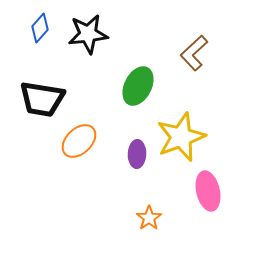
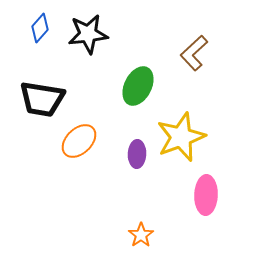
pink ellipse: moved 2 px left, 4 px down; rotated 15 degrees clockwise
orange star: moved 8 px left, 17 px down
